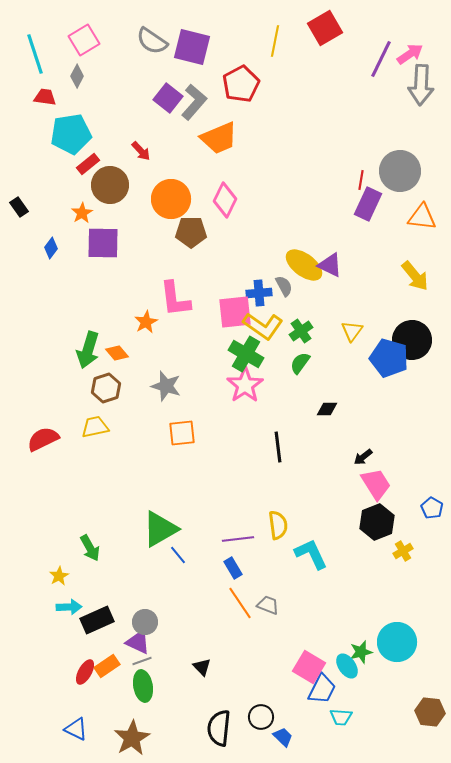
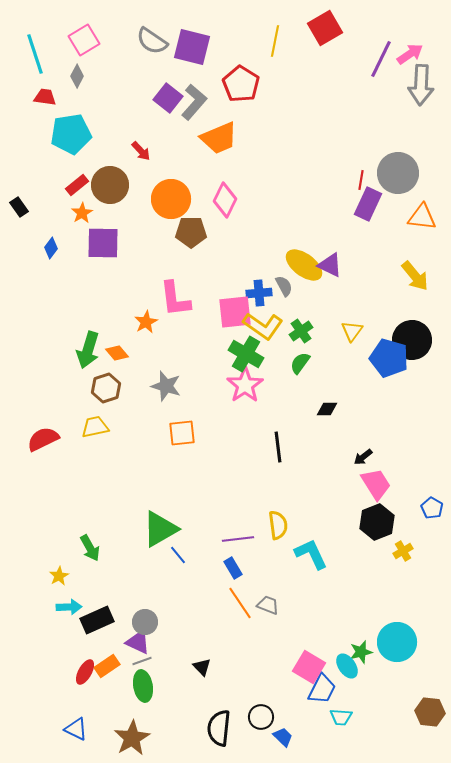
red pentagon at (241, 84): rotated 12 degrees counterclockwise
red rectangle at (88, 164): moved 11 px left, 21 px down
gray circle at (400, 171): moved 2 px left, 2 px down
